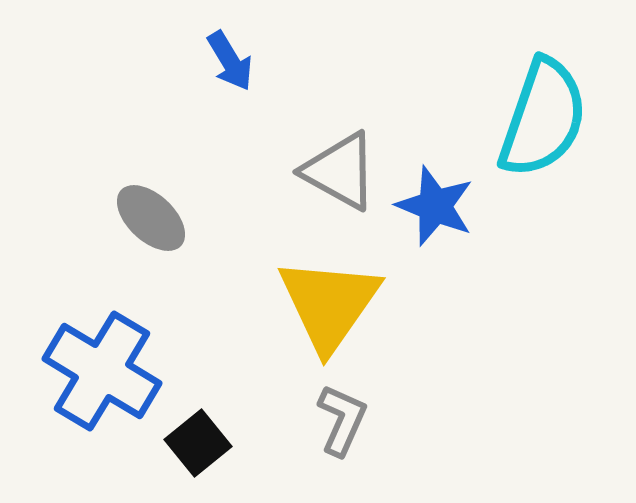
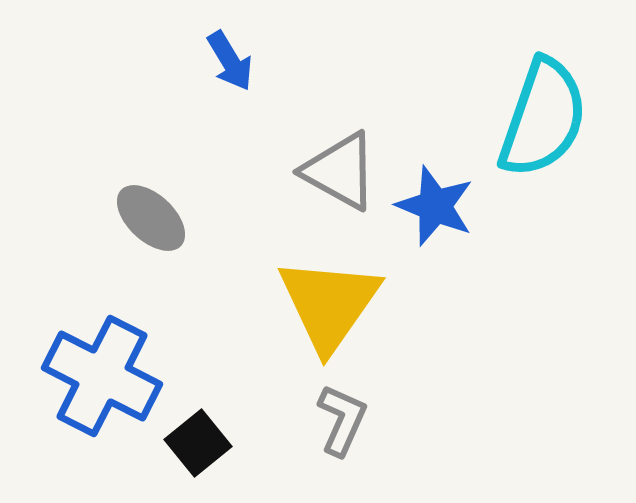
blue cross: moved 5 px down; rotated 4 degrees counterclockwise
